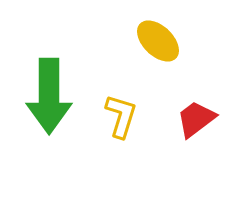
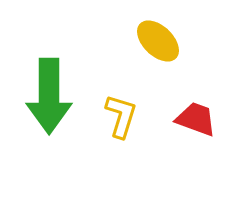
red trapezoid: rotated 57 degrees clockwise
